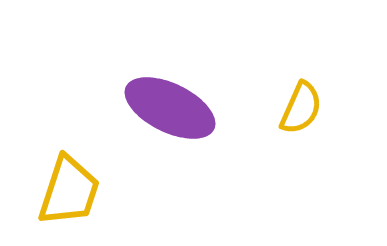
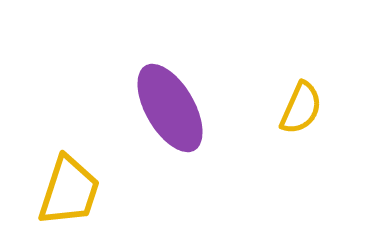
purple ellipse: rotated 34 degrees clockwise
